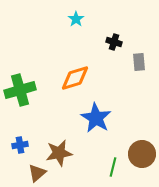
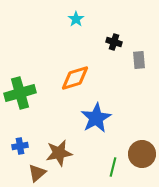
gray rectangle: moved 2 px up
green cross: moved 3 px down
blue star: rotated 12 degrees clockwise
blue cross: moved 1 px down
